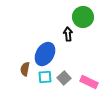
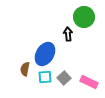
green circle: moved 1 px right
